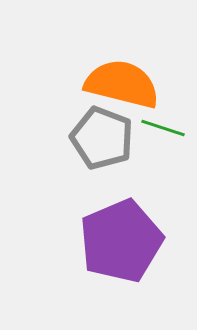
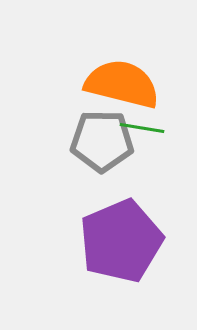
green line: moved 21 px left; rotated 9 degrees counterclockwise
gray pentagon: moved 3 px down; rotated 20 degrees counterclockwise
